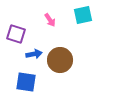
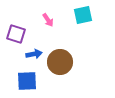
pink arrow: moved 2 px left
brown circle: moved 2 px down
blue square: moved 1 px right, 1 px up; rotated 10 degrees counterclockwise
